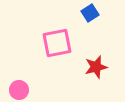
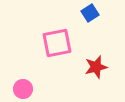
pink circle: moved 4 px right, 1 px up
